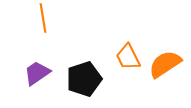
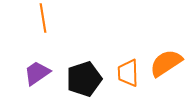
orange trapezoid: moved 16 px down; rotated 24 degrees clockwise
orange semicircle: moved 1 px right, 1 px up
